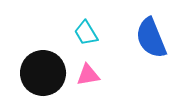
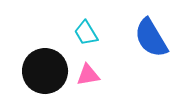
blue semicircle: rotated 9 degrees counterclockwise
black circle: moved 2 px right, 2 px up
